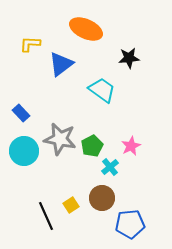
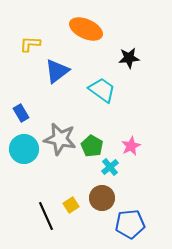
blue triangle: moved 4 px left, 7 px down
blue rectangle: rotated 12 degrees clockwise
green pentagon: rotated 15 degrees counterclockwise
cyan circle: moved 2 px up
